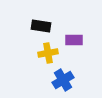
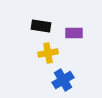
purple rectangle: moved 7 px up
